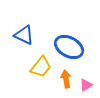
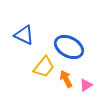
yellow trapezoid: moved 3 px right
orange arrow: rotated 18 degrees counterclockwise
